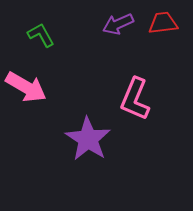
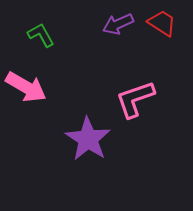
red trapezoid: moved 1 px left; rotated 40 degrees clockwise
pink L-shape: rotated 48 degrees clockwise
